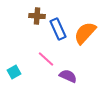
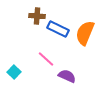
blue rectangle: rotated 40 degrees counterclockwise
orange semicircle: rotated 20 degrees counterclockwise
cyan square: rotated 16 degrees counterclockwise
purple semicircle: moved 1 px left
